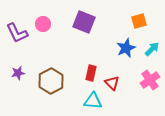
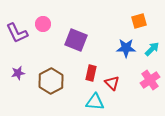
purple square: moved 8 px left, 18 px down
blue star: rotated 24 degrees clockwise
cyan triangle: moved 2 px right, 1 px down
